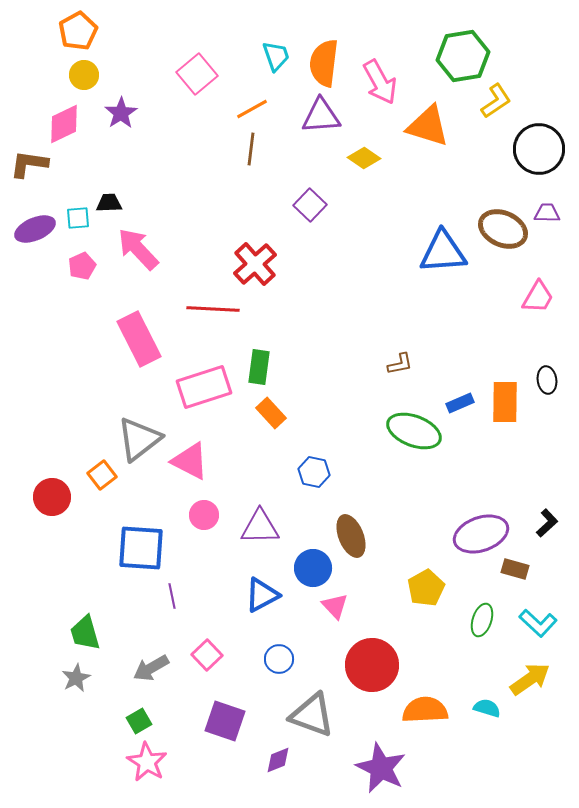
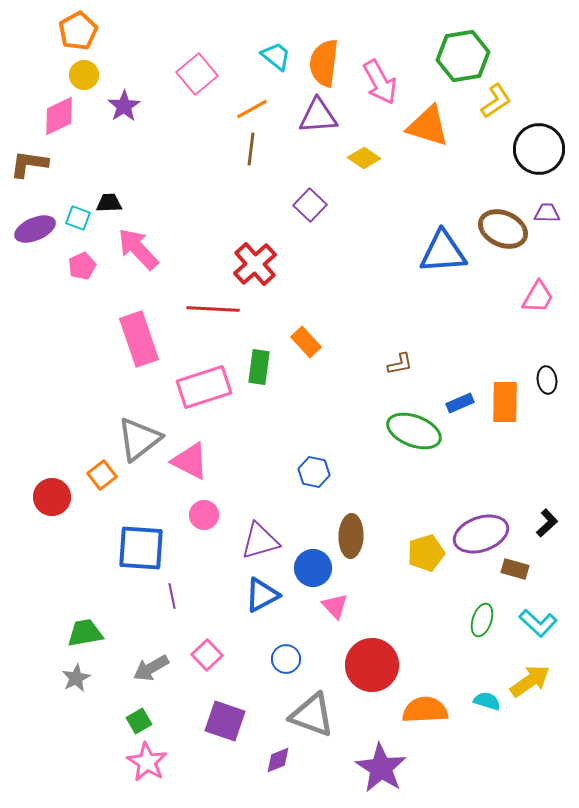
cyan trapezoid at (276, 56): rotated 32 degrees counterclockwise
purple star at (121, 113): moved 3 px right, 7 px up
purple triangle at (321, 116): moved 3 px left
pink diamond at (64, 124): moved 5 px left, 8 px up
cyan square at (78, 218): rotated 25 degrees clockwise
pink rectangle at (139, 339): rotated 8 degrees clockwise
orange rectangle at (271, 413): moved 35 px right, 71 px up
purple triangle at (260, 527): moved 14 px down; rotated 15 degrees counterclockwise
brown ellipse at (351, 536): rotated 24 degrees clockwise
yellow pentagon at (426, 588): moved 35 px up; rotated 12 degrees clockwise
green trapezoid at (85, 633): rotated 96 degrees clockwise
blue circle at (279, 659): moved 7 px right
yellow arrow at (530, 679): moved 2 px down
cyan semicircle at (487, 708): moved 7 px up
purple star at (381, 768): rotated 6 degrees clockwise
